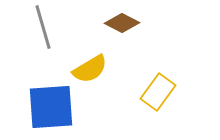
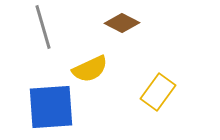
yellow semicircle: rotated 6 degrees clockwise
